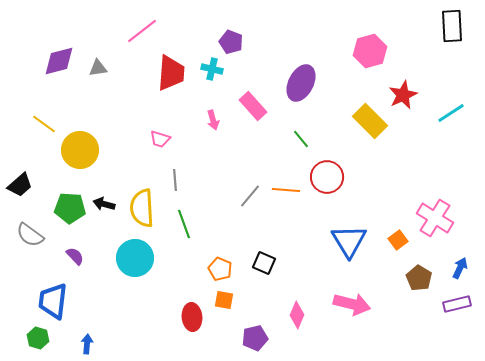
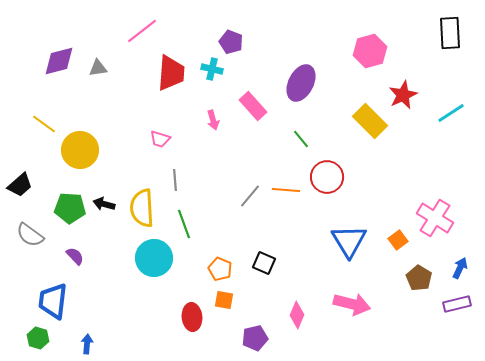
black rectangle at (452, 26): moved 2 px left, 7 px down
cyan circle at (135, 258): moved 19 px right
